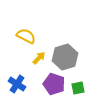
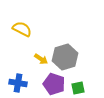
yellow semicircle: moved 4 px left, 7 px up
yellow arrow: moved 2 px right, 1 px down; rotated 80 degrees clockwise
blue cross: moved 1 px right, 1 px up; rotated 24 degrees counterclockwise
